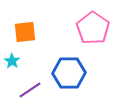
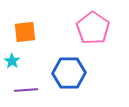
purple line: moved 4 px left; rotated 30 degrees clockwise
